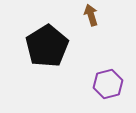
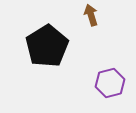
purple hexagon: moved 2 px right, 1 px up
